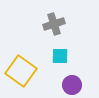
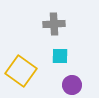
gray cross: rotated 15 degrees clockwise
